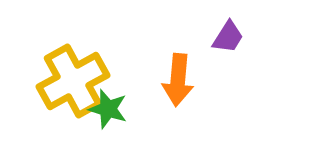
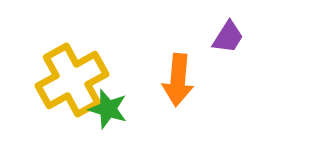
yellow cross: moved 1 px left, 1 px up
